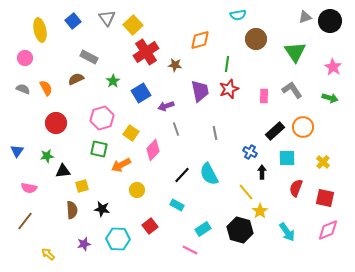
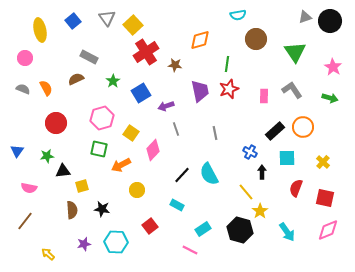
cyan hexagon at (118, 239): moved 2 px left, 3 px down
